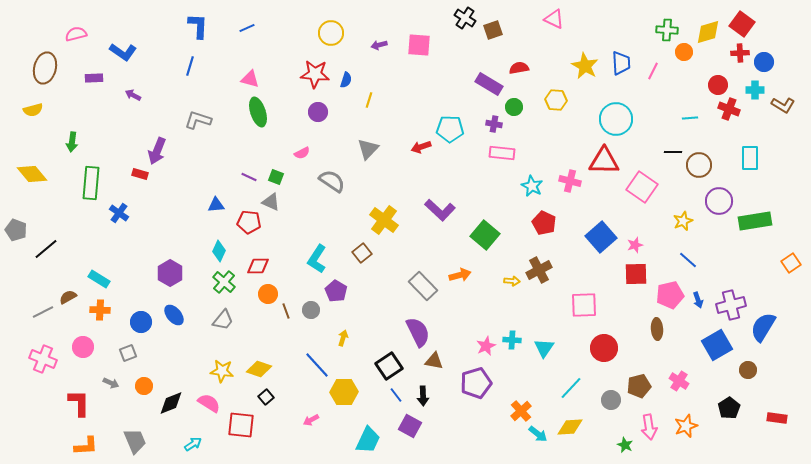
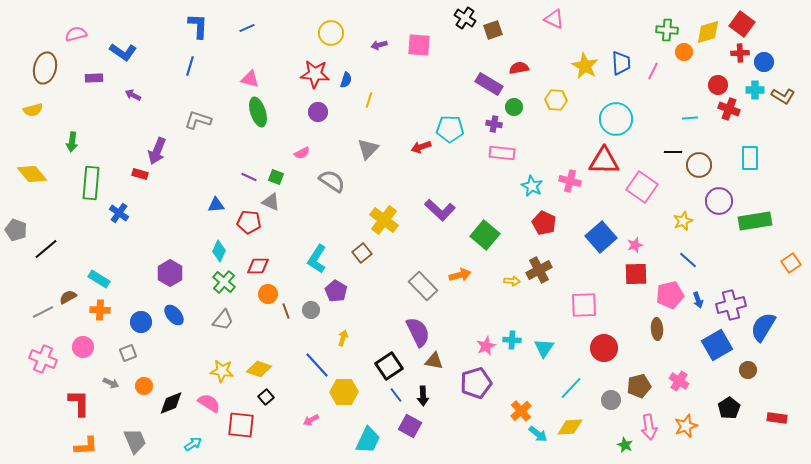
brown L-shape at (783, 105): moved 9 px up
